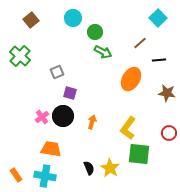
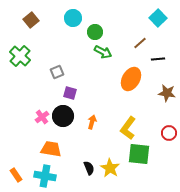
black line: moved 1 px left, 1 px up
